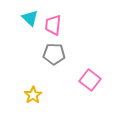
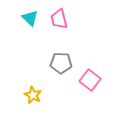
pink trapezoid: moved 6 px right, 6 px up; rotated 20 degrees counterclockwise
gray pentagon: moved 7 px right, 9 px down
yellow star: rotated 12 degrees counterclockwise
